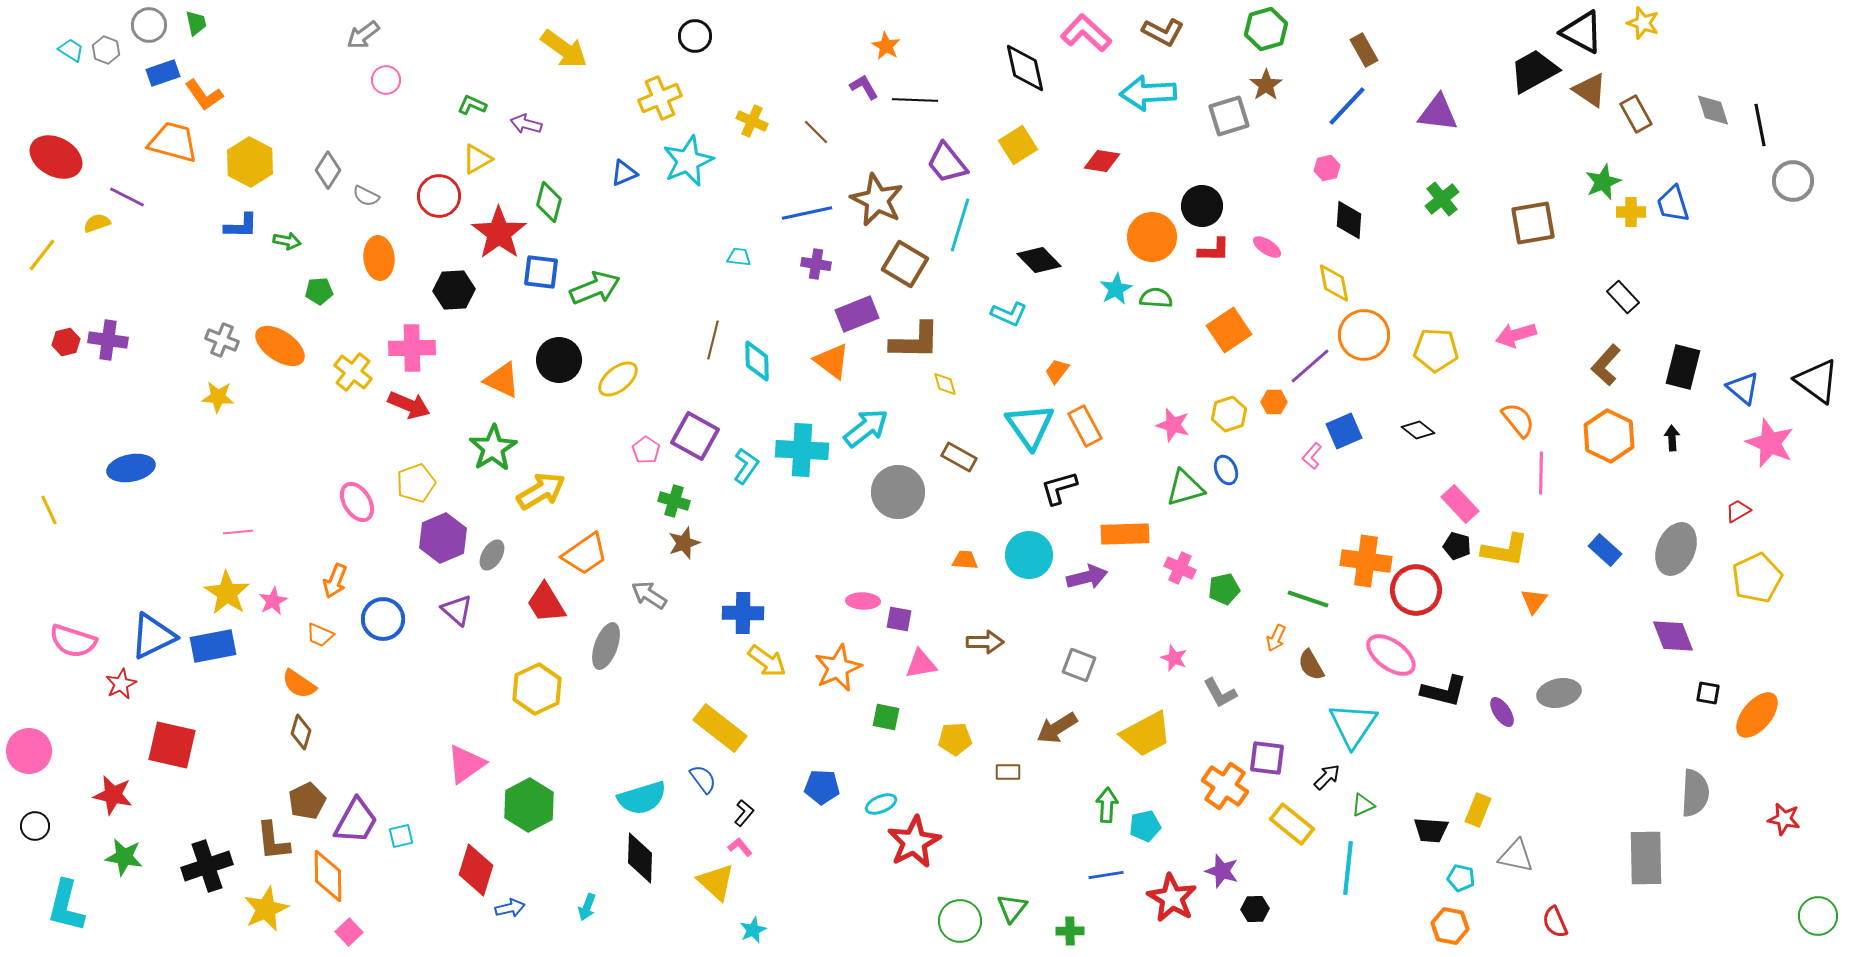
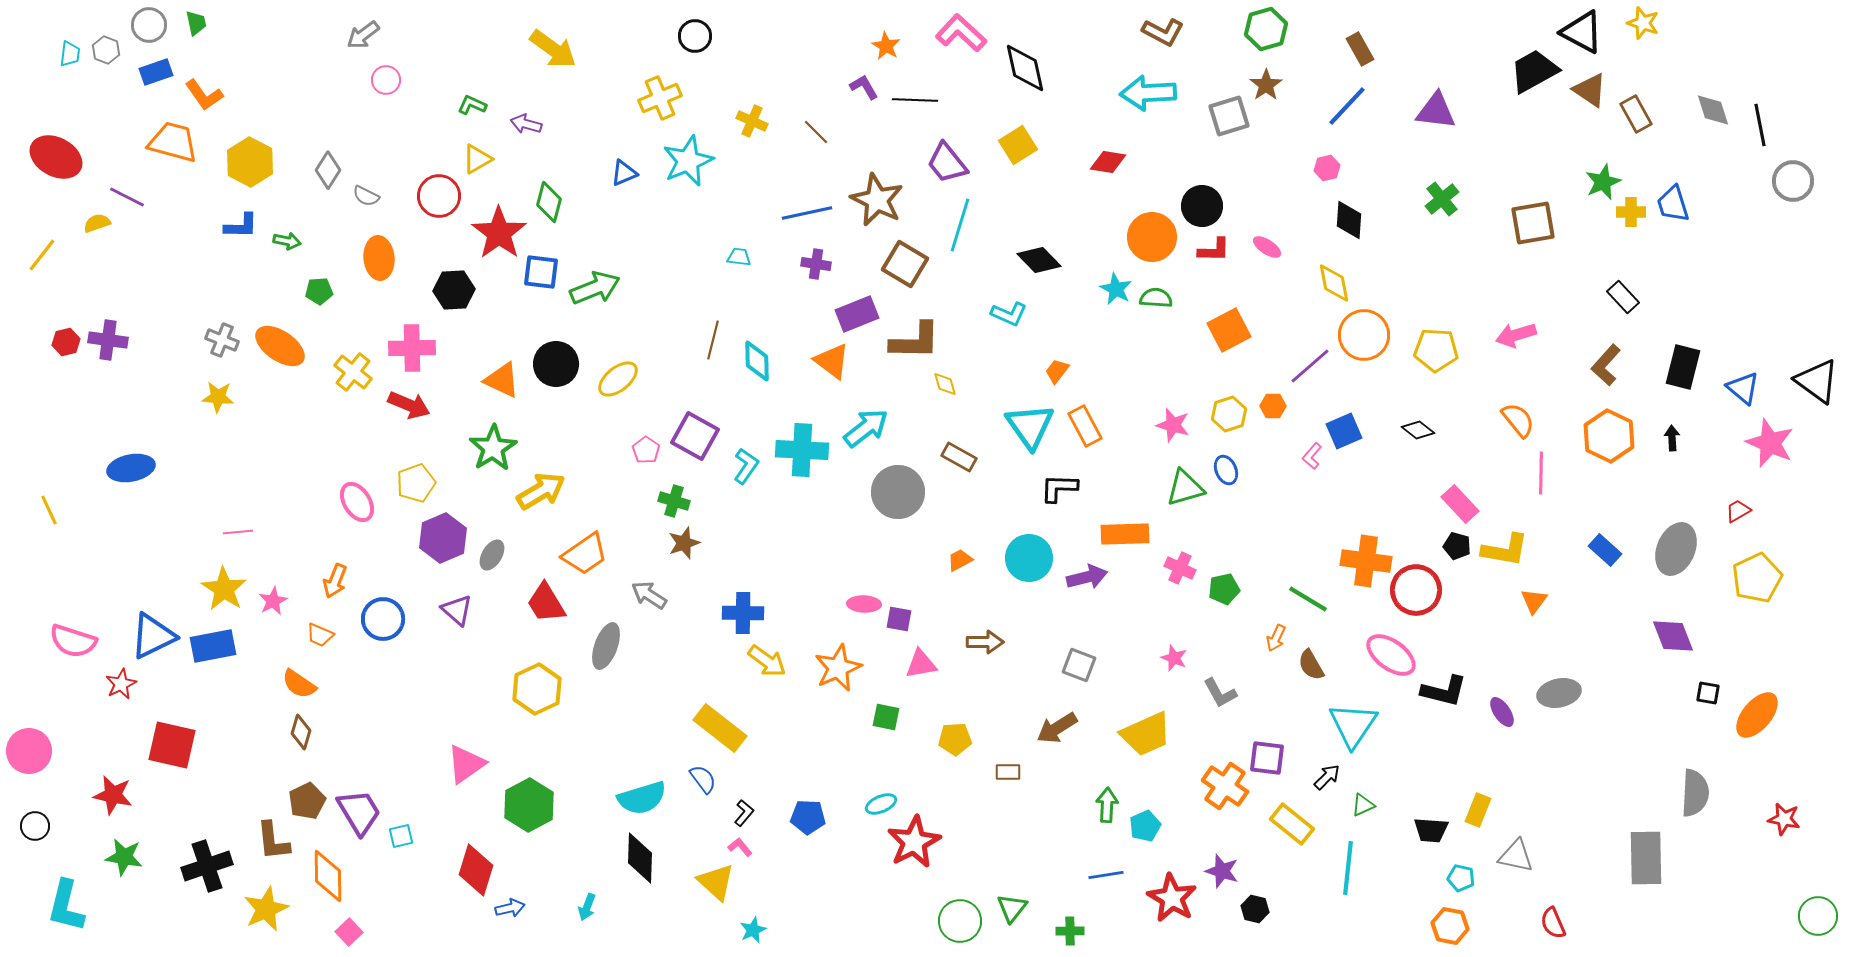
pink L-shape at (1086, 33): moved 125 px left
yellow arrow at (564, 49): moved 11 px left
cyan trapezoid at (71, 50): moved 1 px left, 4 px down; rotated 64 degrees clockwise
brown rectangle at (1364, 50): moved 4 px left, 1 px up
blue rectangle at (163, 73): moved 7 px left, 1 px up
purple triangle at (1438, 113): moved 2 px left, 2 px up
red diamond at (1102, 161): moved 6 px right, 1 px down
cyan star at (1116, 289): rotated 16 degrees counterclockwise
orange square at (1229, 330): rotated 6 degrees clockwise
black circle at (559, 360): moved 3 px left, 4 px down
orange hexagon at (1274, 402): moved 1 px left, 4 px down
black L-shape at (1059, 488): rotated 18 degrees clockwise
cyan circle at (1029, 555): moved 3 px down
orange trapezoid at (965, 560): moved 5 px left; rotated 32 degrees counterclockwise
yellow star at (227, 593): moved 3 px left, 4 px up
green line at (1308, 599): rotated 12 degrees clockwise
pink ellipse at (863, 601): moved 1 px right, 3 px down
yellow trapezoid at (1146, 734): rotated 4 degrees clockwise
blue pentagon at (822, 787): moved 14 px left, 30 px down
purple trapezoid at (356, 821): moved 3 px right, 9 px up; rotated 60 degrees counterclockwise
cyan pentagon at (1145, 826): rotated 12 degrees counterclockwise
black hexagon at (1255, 909): rotated 16 degrees clockwise
red semicircle at (1555, 922): moved 2 px left, 1 px down
